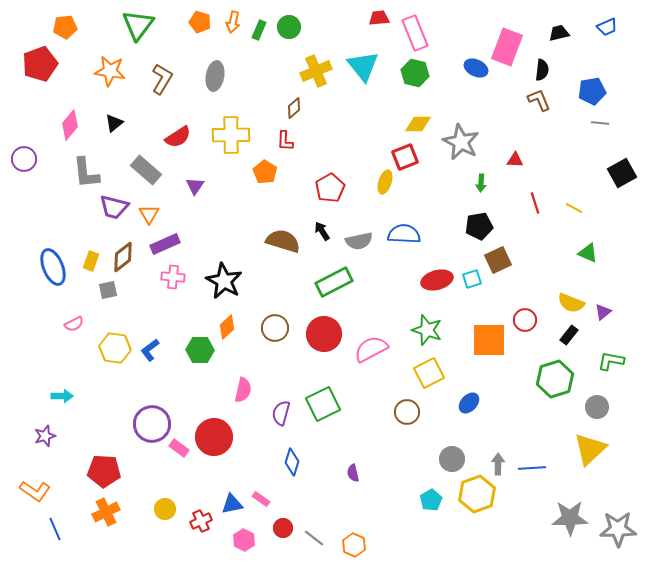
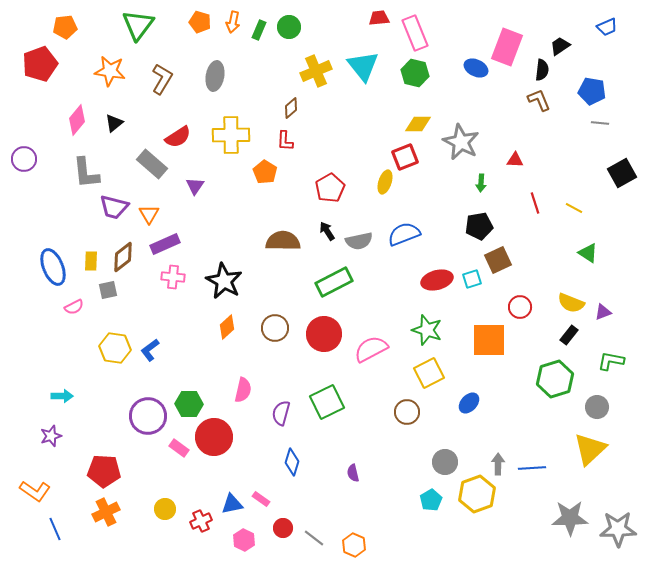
black trapezoid at (559, 33): moved 1 px right, 13 px down; rotated 20 degrees counterclockwise
blue pentagon at (592, 91): rotated 20 degrees clockwise
brown diamond at (294, 108): moved 3 px left
pink diamond at (70, 125): moved 7 px right, 5 px up
gray rectangle at (146, 170): moved 6 px right, 6 px up
black arrow at (322, 231): moved 5 px right
blue semicircle at (404, 234): rotated 24 degrees counterclockwise
brown semicircle at (283, 241): rotated 16 degrees counterclockwise
green triangle at (588, 253): rotated 10 degrees clockwise
yellow rectangle at (91, 261): rotated 18 degrees counterclockwise
purple triangle at (603, 312): rotated 18 degrees clockwise
red circle at (525, 320): moved 5 px left, 13 px up
pink semicircle at (74, 324): moved 17 px up
green hexagon at (200, 350): moved 11 px left, 54 px down
green square at (323, 404): moved 4 px right, 2 px up
purple circle at (152, 424): moved 4 px left, 8 px up
purple star at (45, 436): moved 6 px right
gray circle at (452, 459): moved 7 px left, 3 px down
